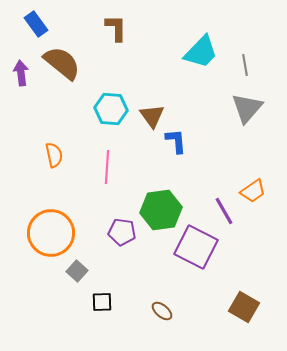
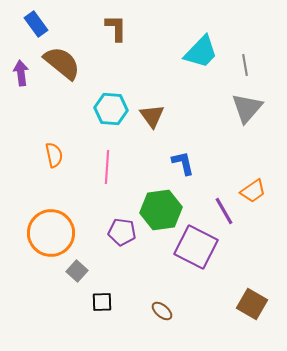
blue L-shape: moved 7 px right, 22 px down; rotated 8 degrees counterclockwise
brown square: moved 8 px right, 3 px up
